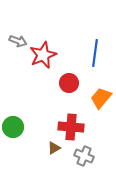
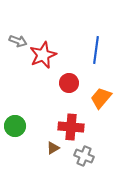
blue line: moved 1 px right, 3 px up
green circle: moved 2 px right, 1 px up
brown triangle: moved 1 px left
